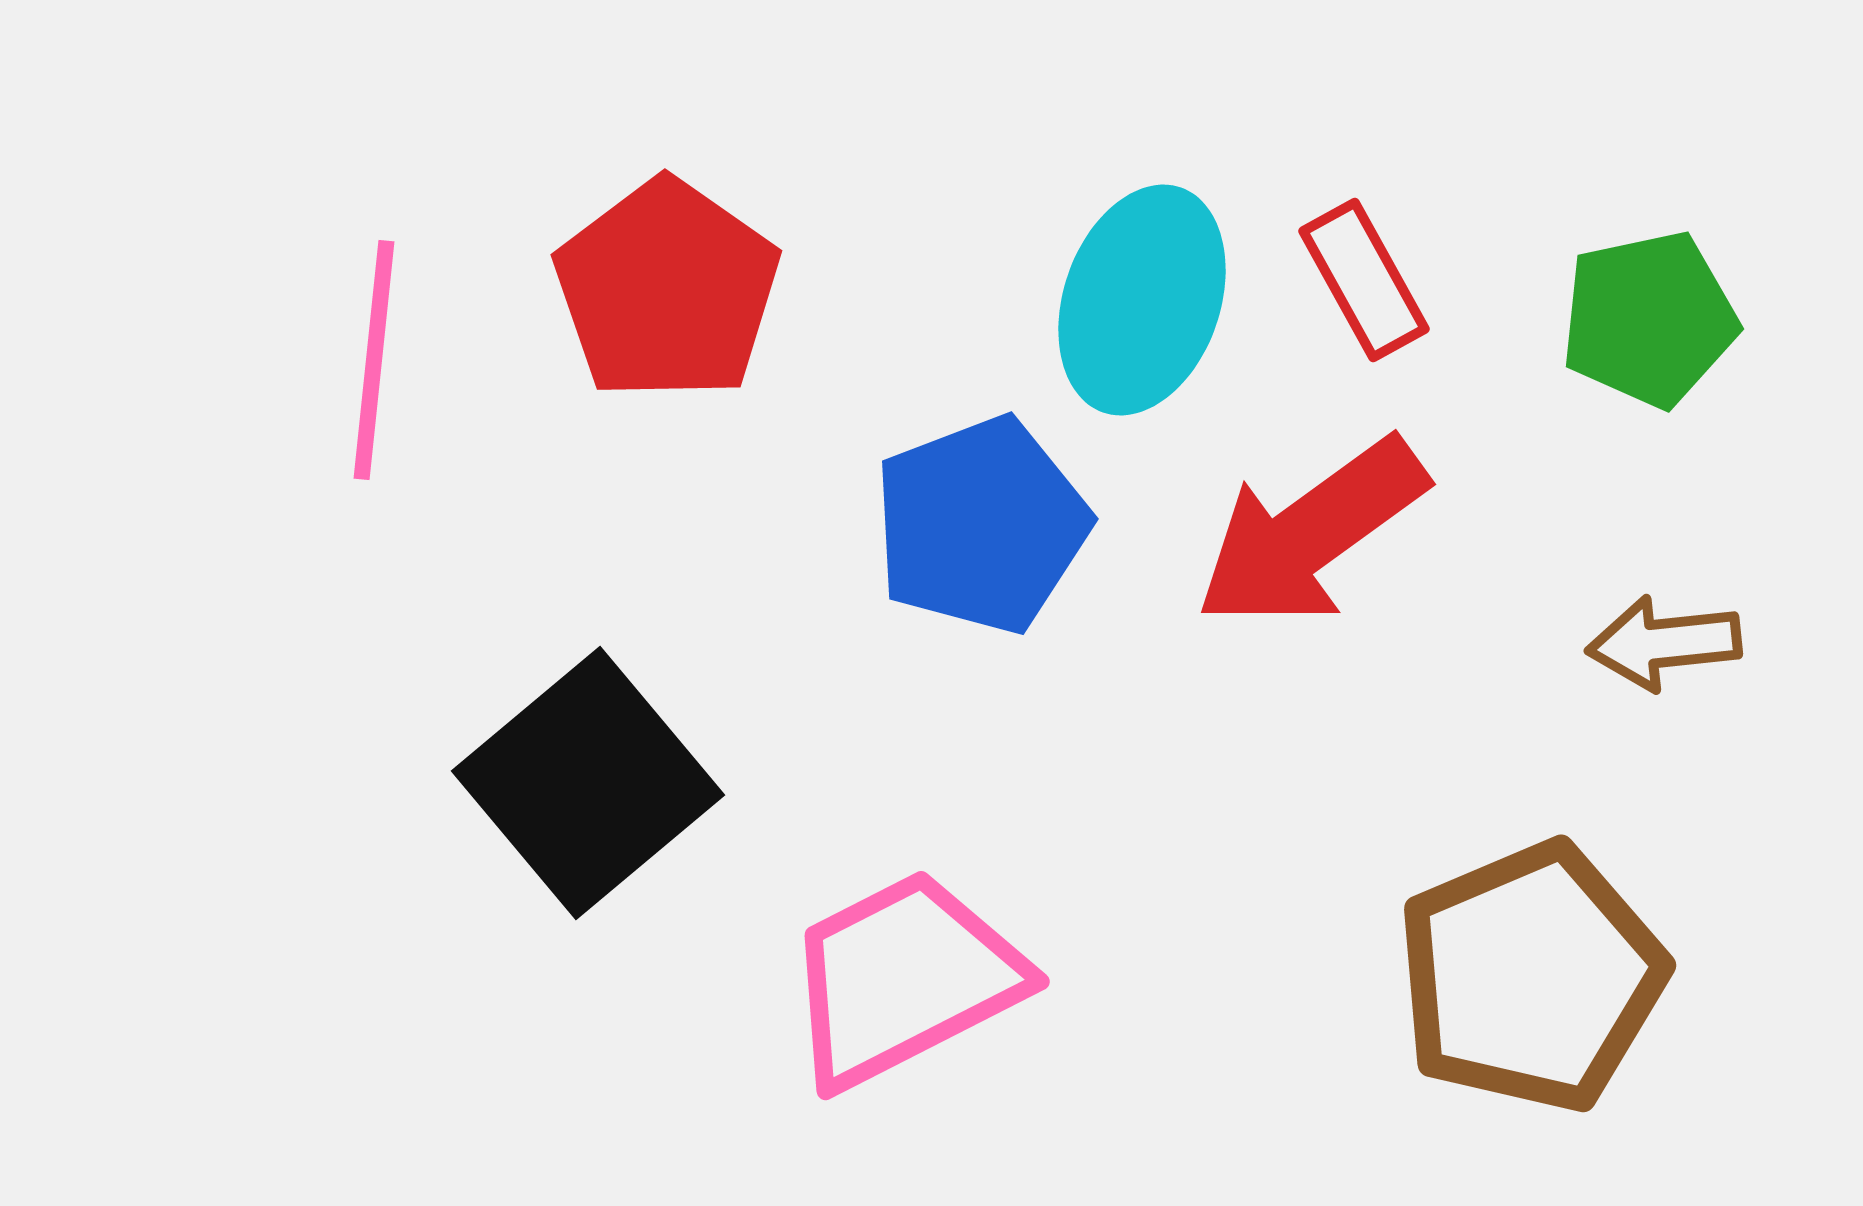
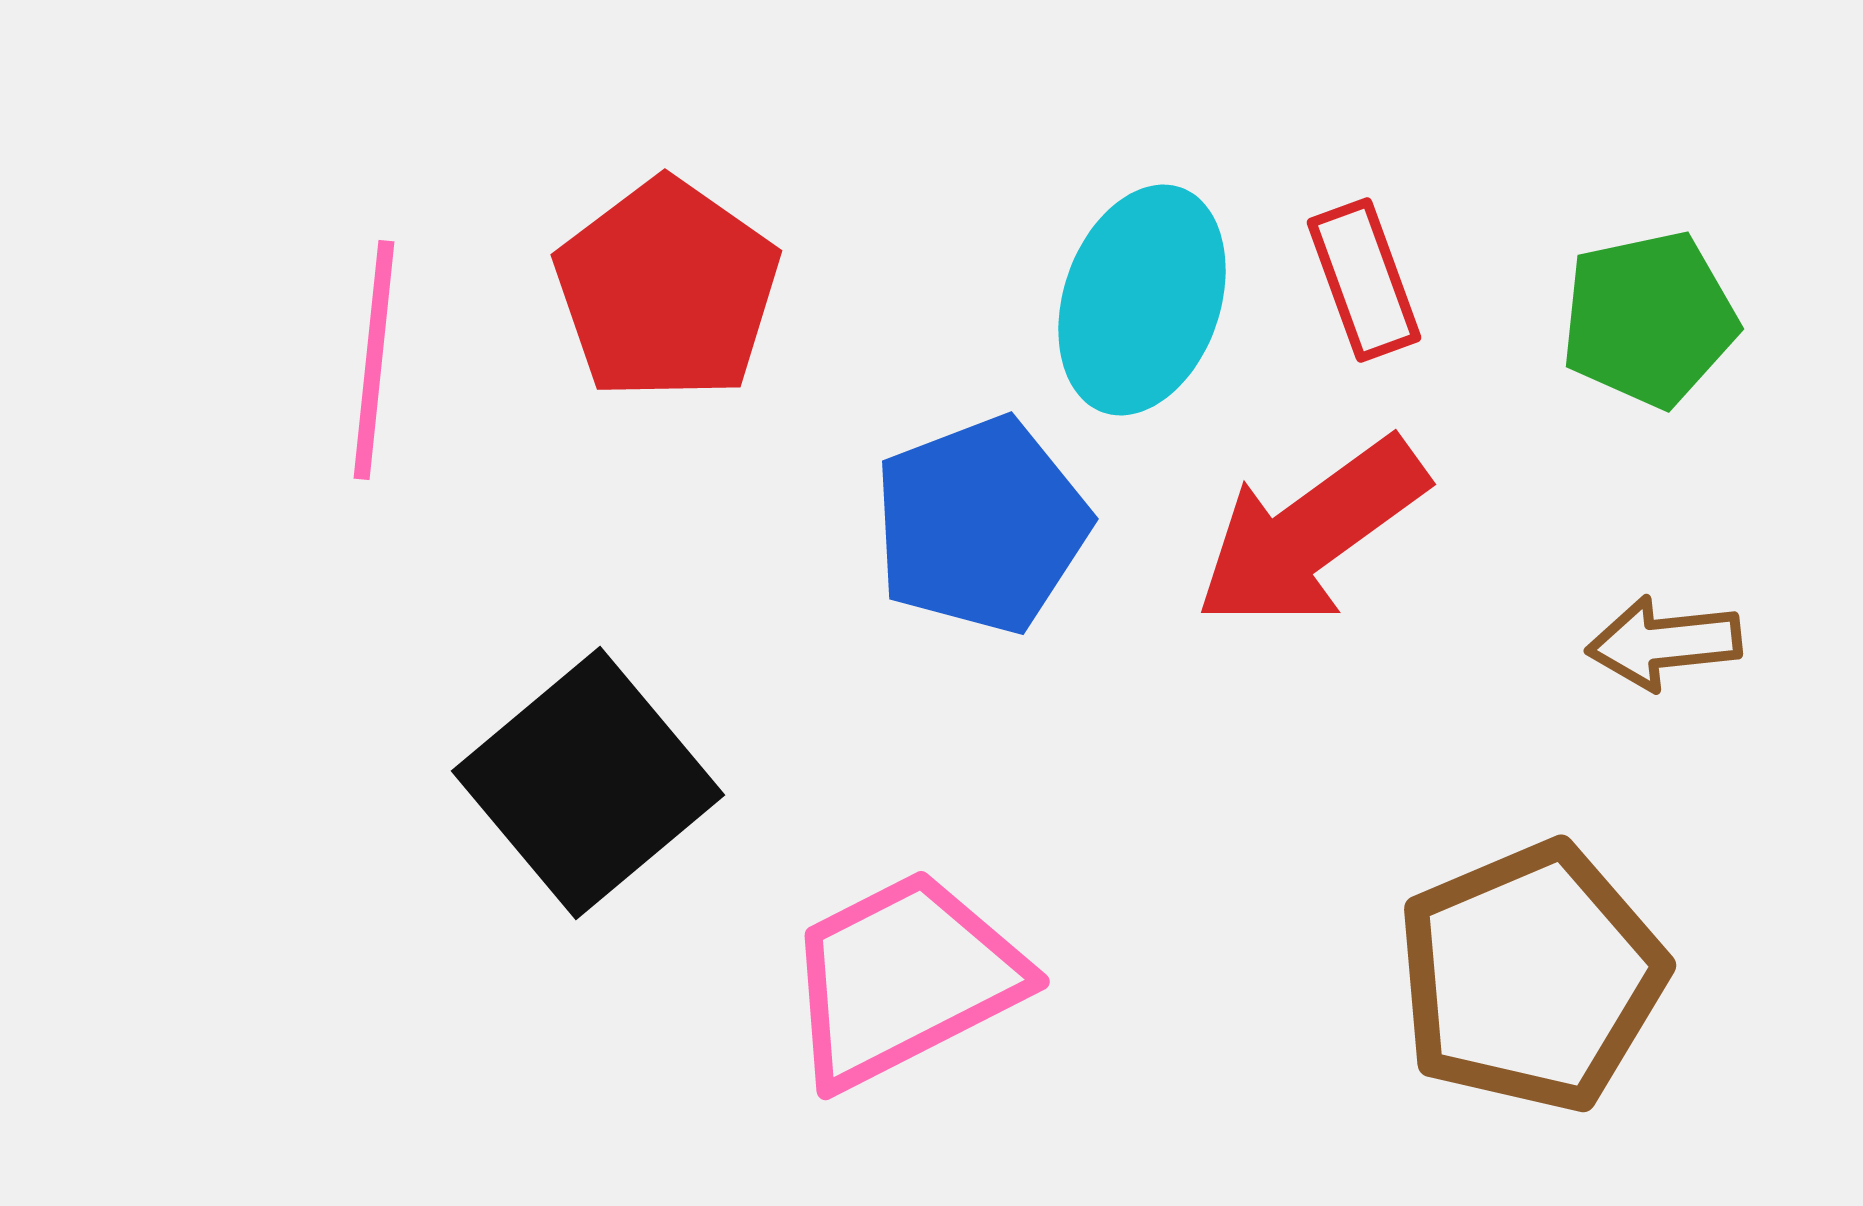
red rectangle: rotated 9 degrees clockwise
